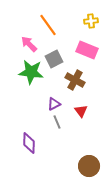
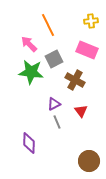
orange line: rotated 10 degrees clockwise
brown circle: moved 5 px up
